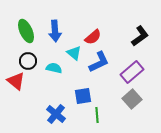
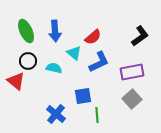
purple rectangle: rotated 30 degrees clockwise
